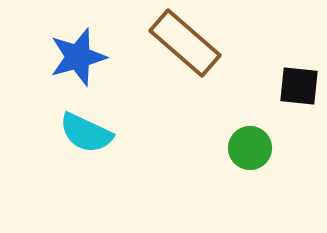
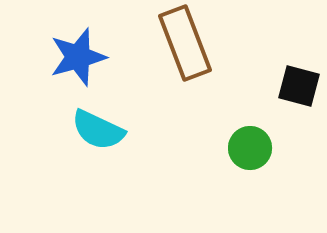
brown rectangle: rotated 28 degrees clockwise
black square: rotated 9 degrees clockwise
cyan semicircle: moved 12 px right, 3 px up
